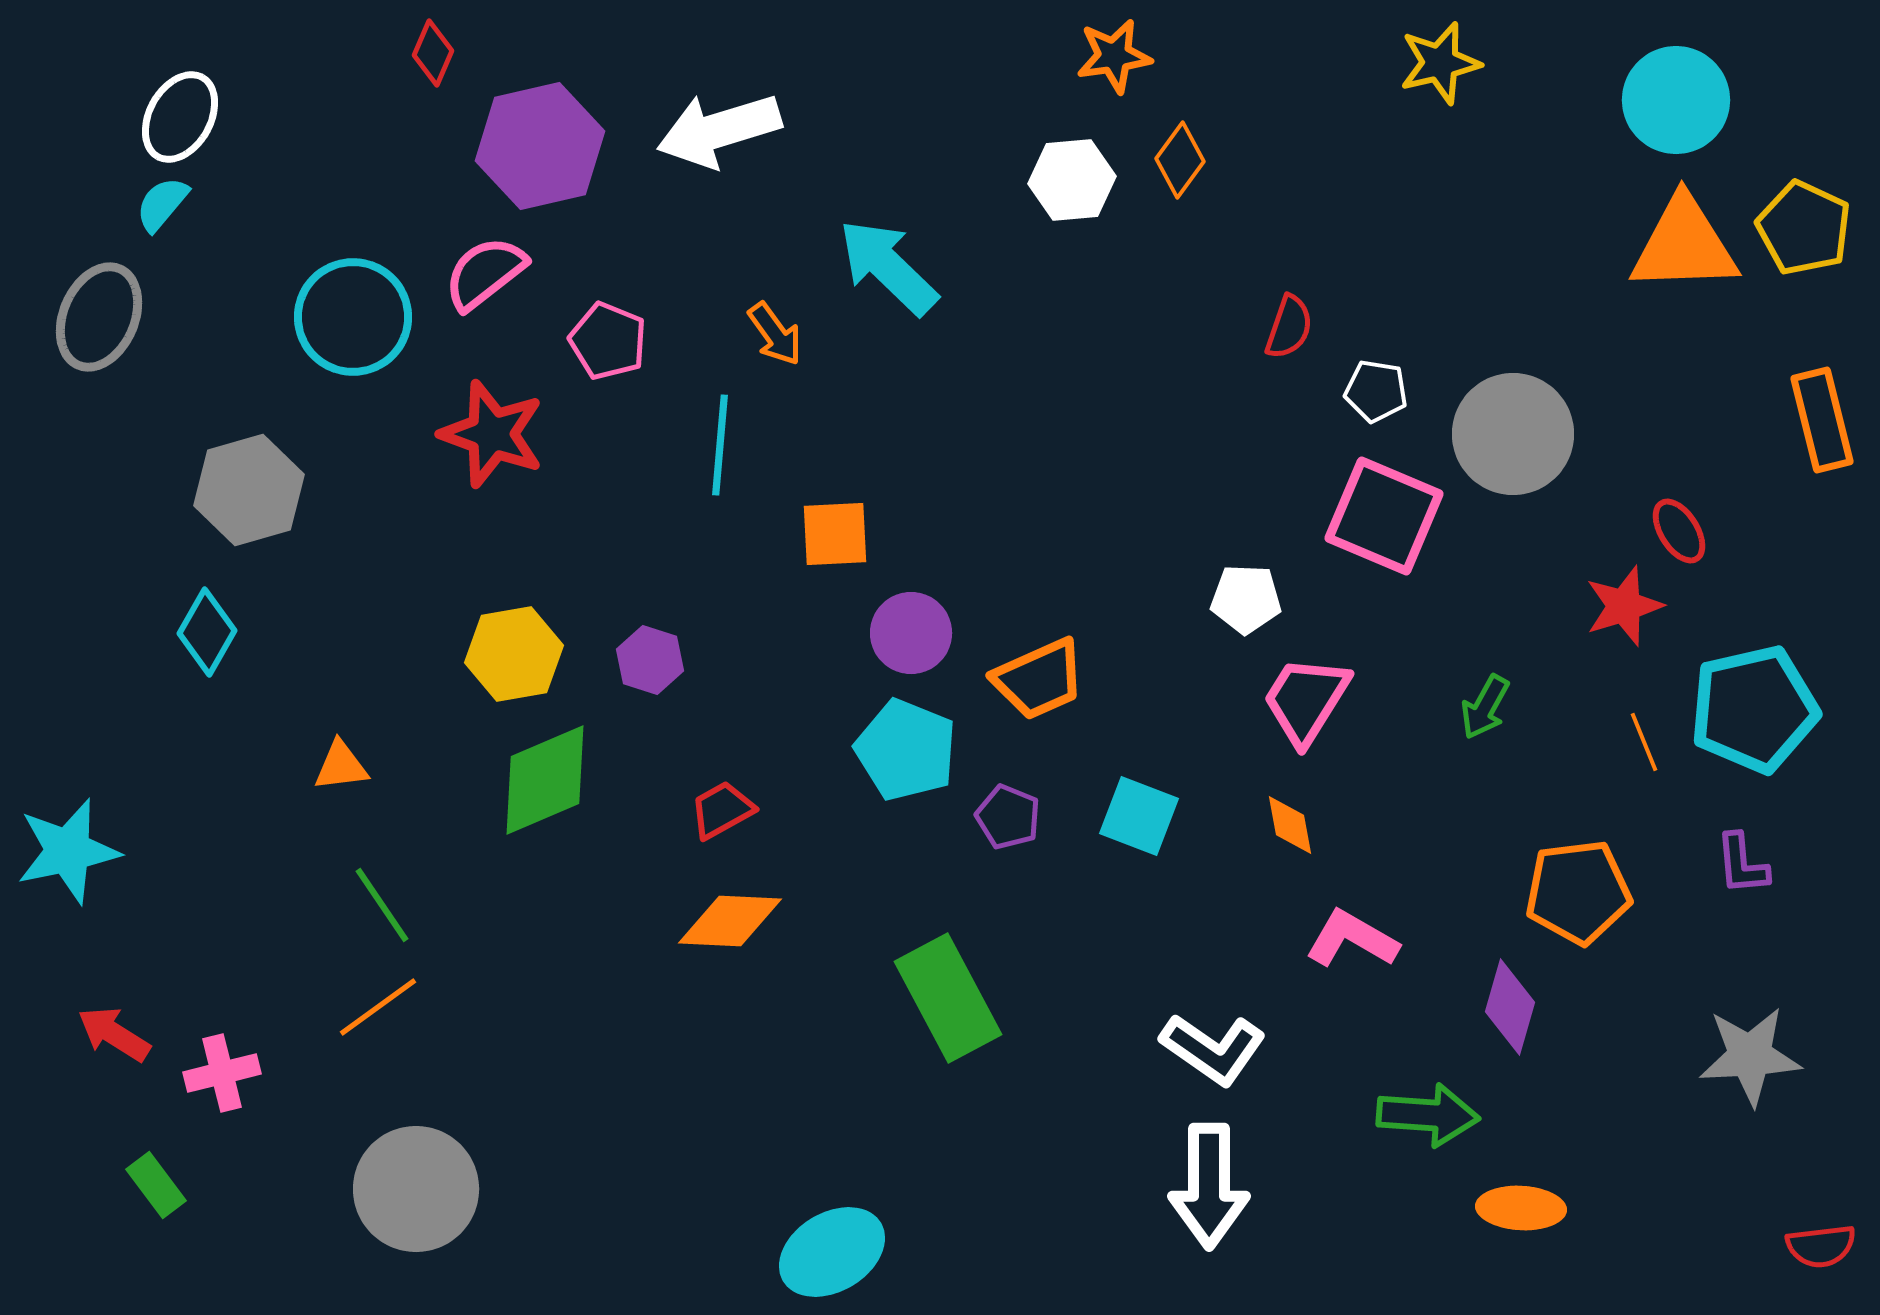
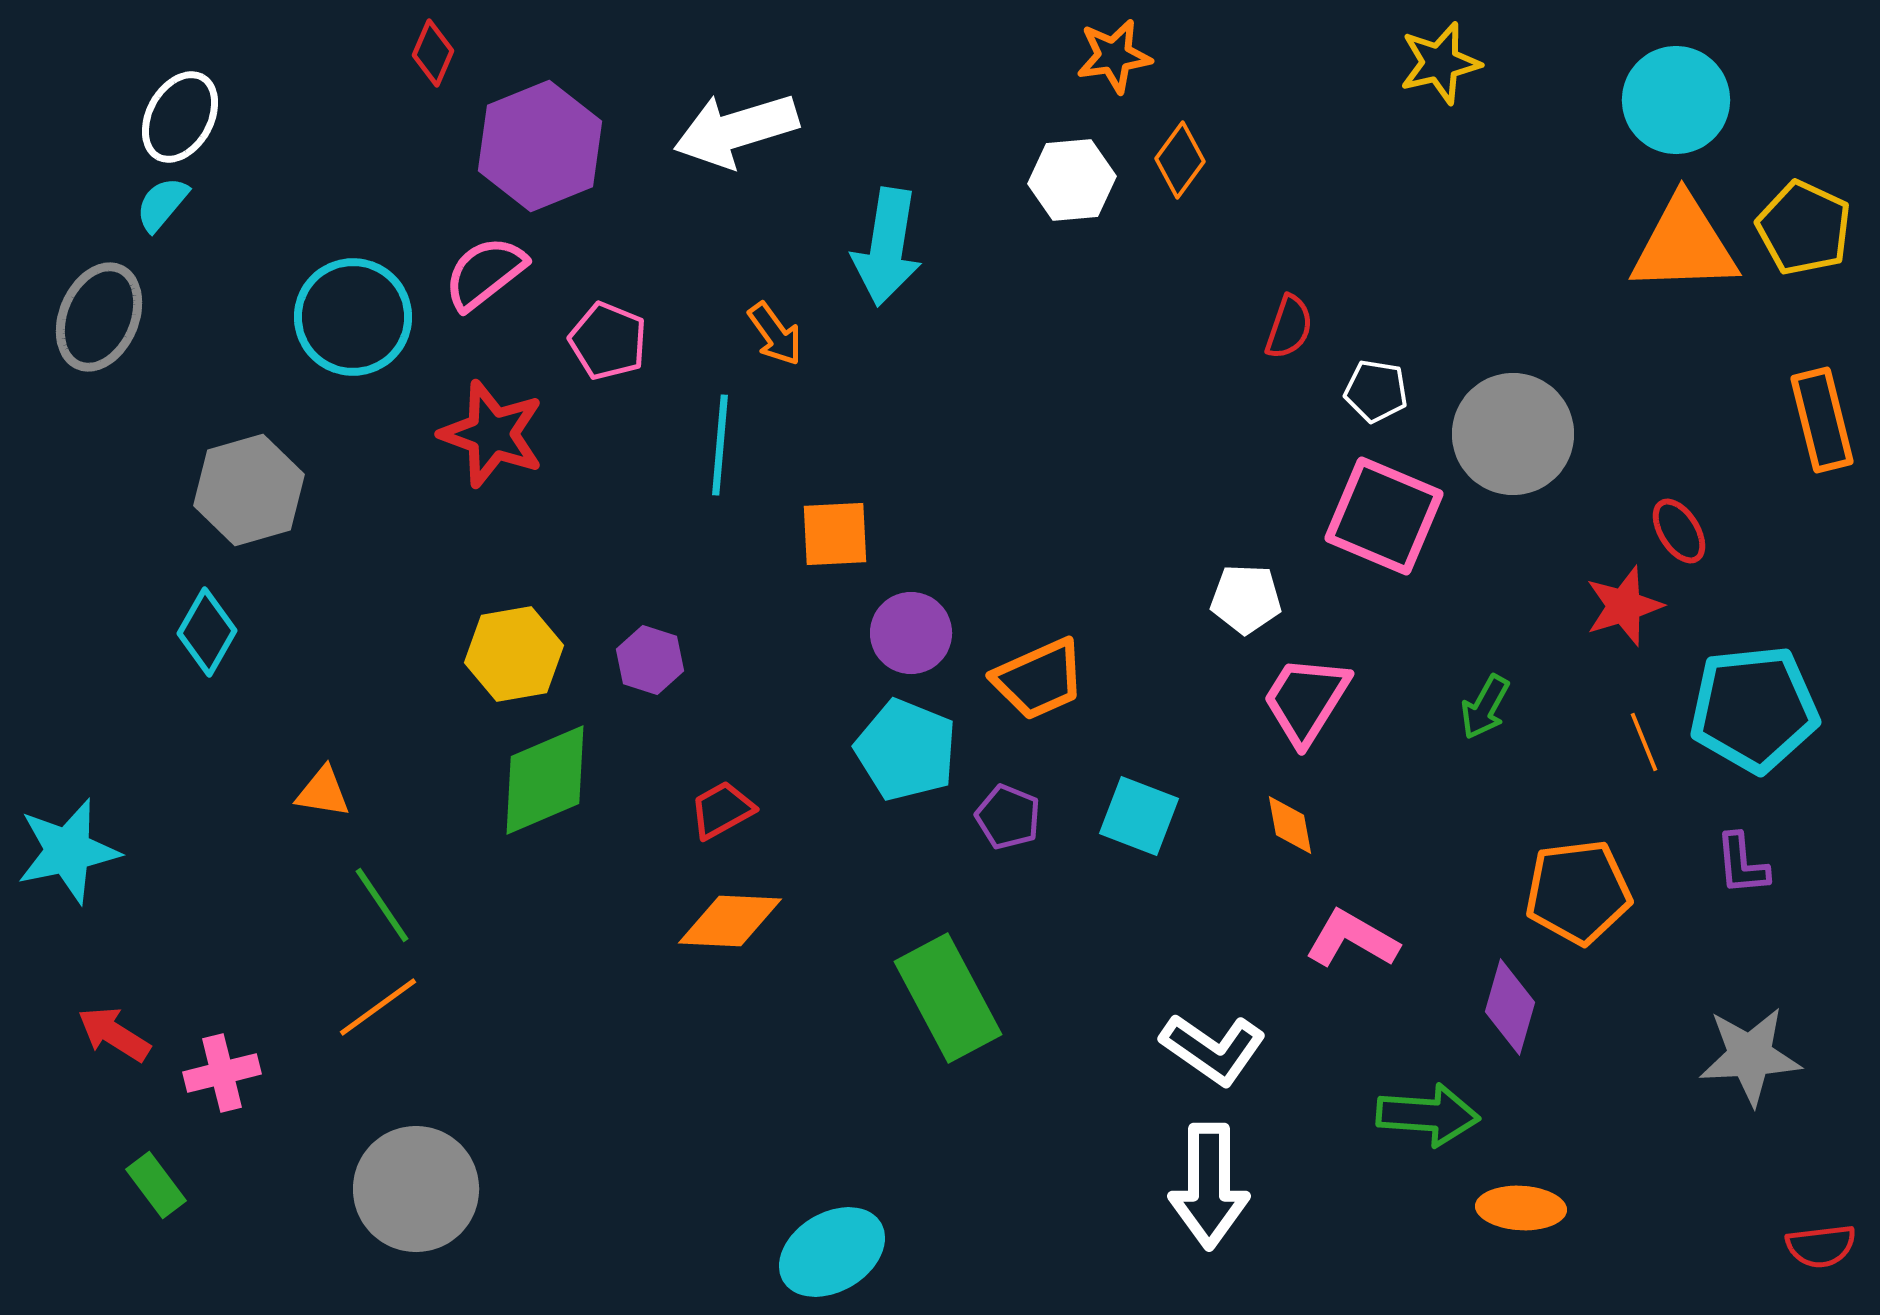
white arrow at (719, 130): moved 17 px right
purple hexagon at (540, 146): rotated 9 degrees counterclockwise
cyan arrow at (888, 267): moved 1 px left, 20 px up; rotated 125 degrees counterclockwise
cyan pentagon at (1754, 709): rotated 7 degrees clockwise
orange triangle at (341, 766): moved 18 px left, 26 px down; rotated 16 degrees clockwise
